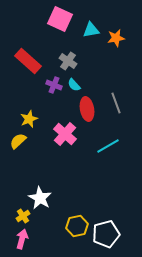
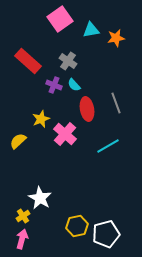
pink square: rotated 30 degrees clockwise
yellow star: moved 12 px right
